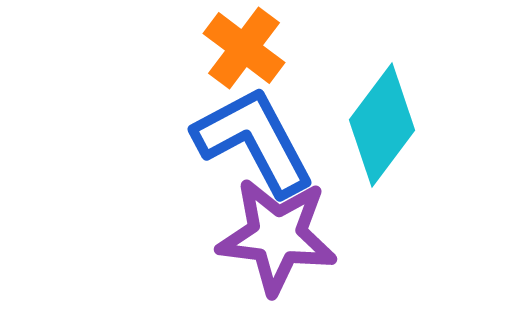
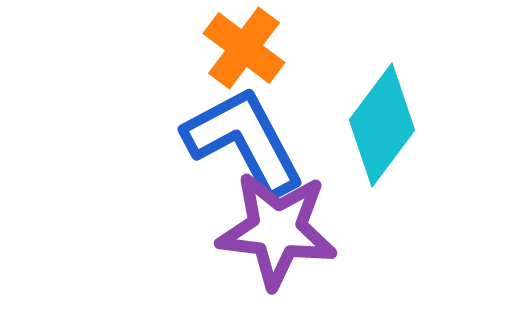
blue L-shape: moved 10 px left
purple star: moved 6 px up
